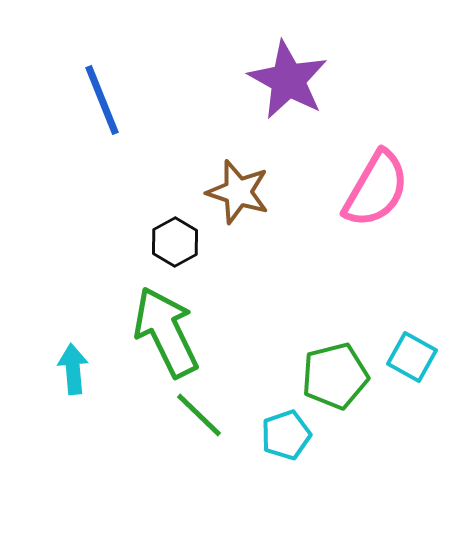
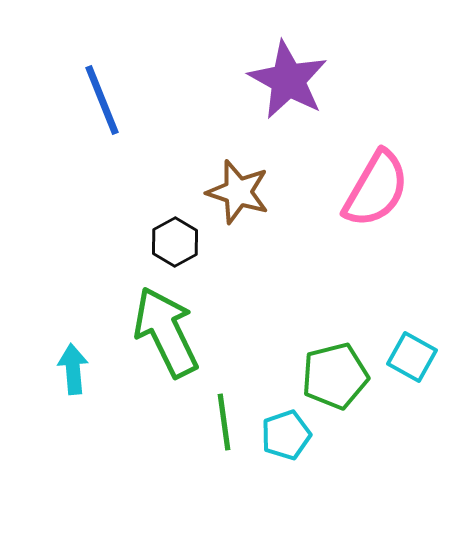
green line: moved 25 px right, 7 px down; rotated 38 degrees clockwise
